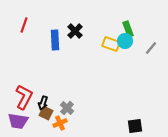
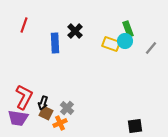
blue rectangle: moved 3 px down
purple trapezoid: moved 3 px up
